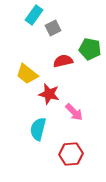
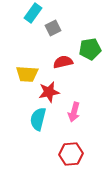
cyan rectangle: moved 1 px left, 2 px up
green pentagon: rotated 20 degrees counterclockwise
red semicircle: moved 1 px down
yellow trapezoid: rotated 35 degrees counterclockwise
red star: moved 2 px up; rotated 25 degrees counterclockwise
pink arrow: rotated 60 degrees clockwise
cyan semicircle: moved 10 px up
